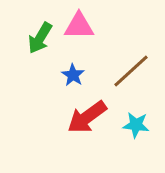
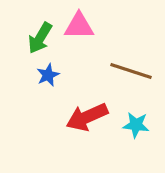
brown line: rotated 60 degrees clockwise
blue star: moved 25 px left; rotated 15 degrees clockwise
red arrow: rotated 12 degrees clockwise
